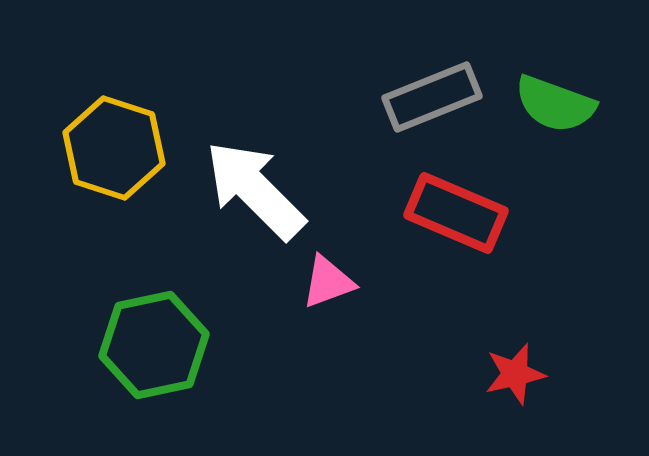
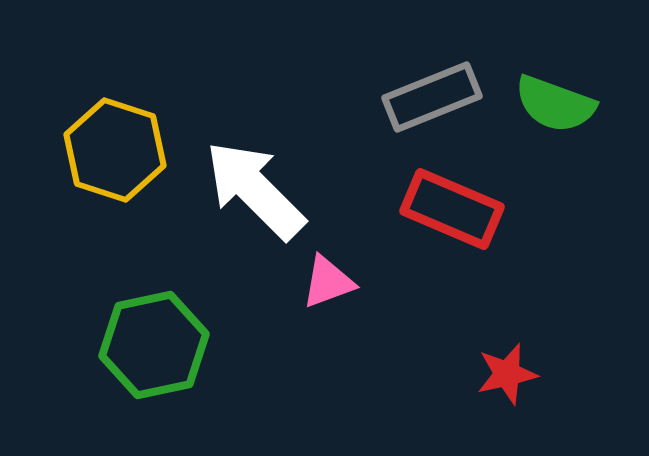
yellow hexagon: moved 1 px right, 2 px down
red rectangle: moved 4 px left, 4 px up
red star: moved 8 px left
